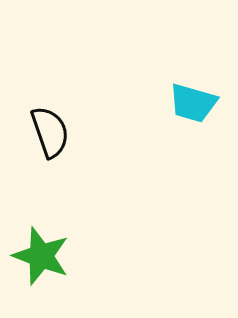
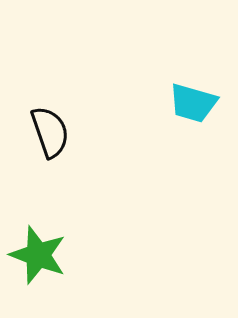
green star: moved 3 px left, 1 px up
